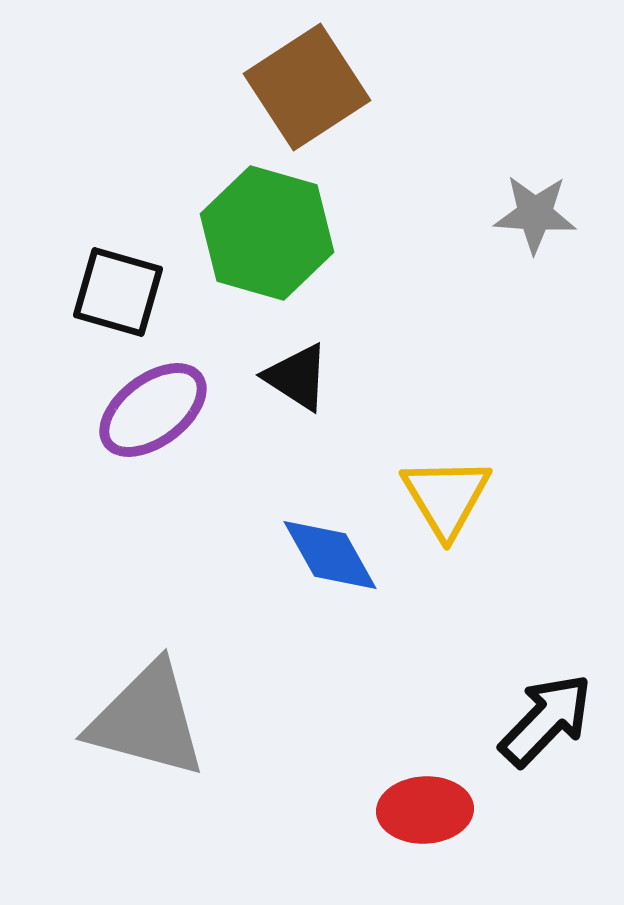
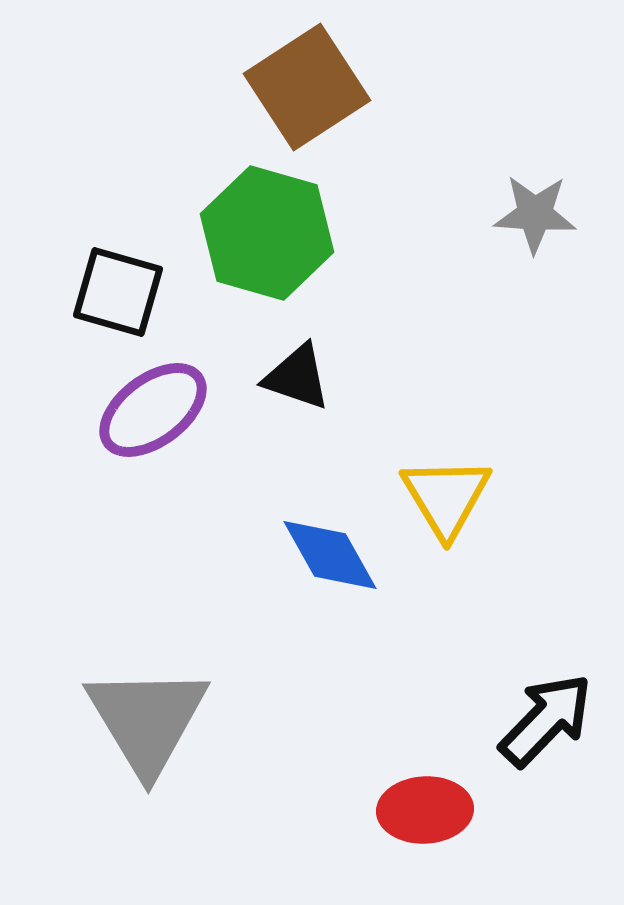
black triangle: rotated 14 degrees counterclockwise
gray triangle: rotated 44 degrees clockwise
